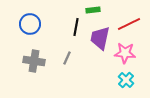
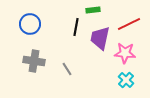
gray line: moved 11 px down; rotated 56 degrees counterclockwise
